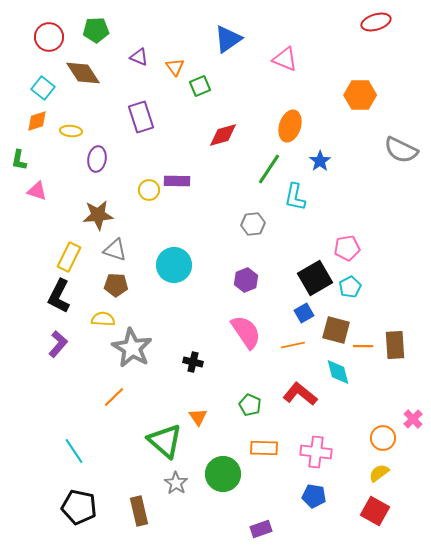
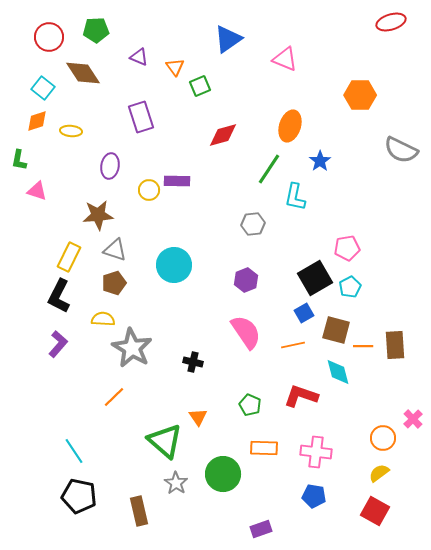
red ellipse at (376, 22): moved 15 px right
purple ellipse at (97, 159): moved 13 px right, 7 px down
brown pentagon at (116, 285): moved 2 px left, 2 px up; rotated 20 degrees counterclockwise
red L-shape at (300, 394): moved 1 px right, 2 px down; rotated 20 degrees counterclockwise
black pentagon at (79, 507): moved 11 px up
